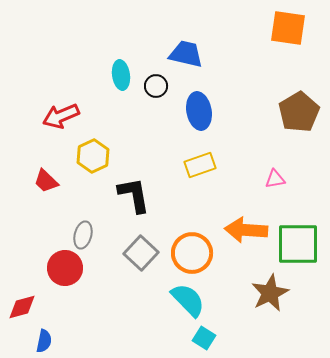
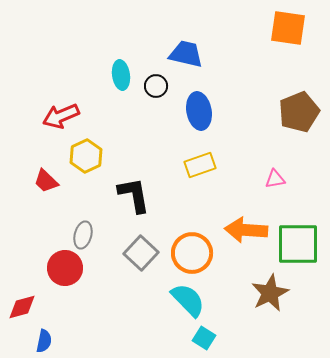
brown pentagon: rotated 9 degrees clockwise
yellow hexagon: moved 7 px left
